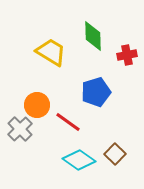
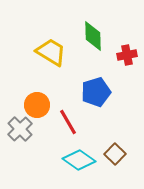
red line: rotated 24 degrees clockwise
